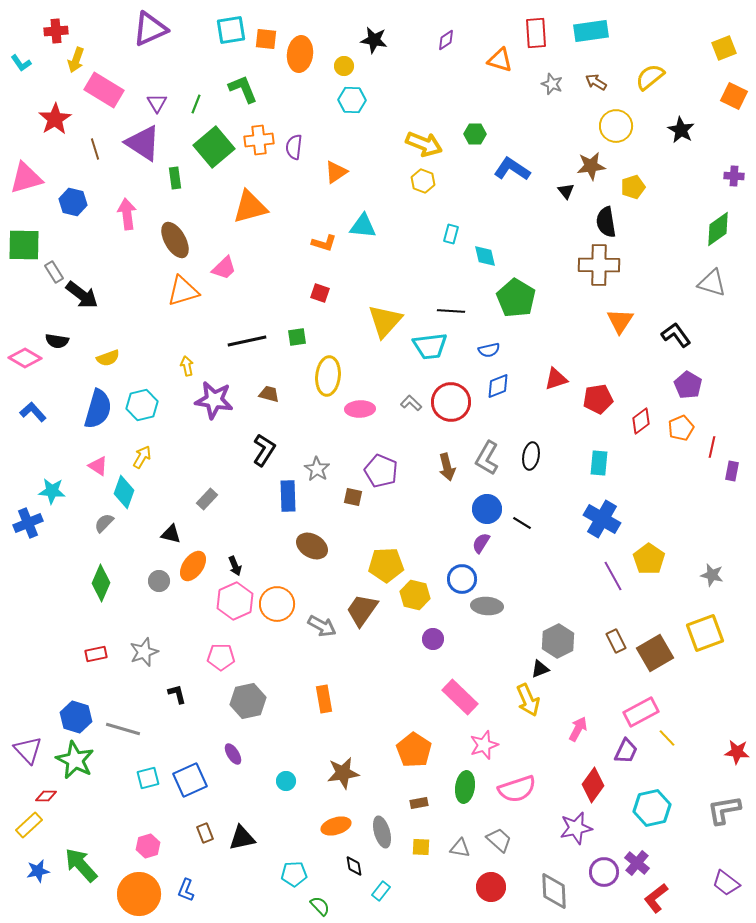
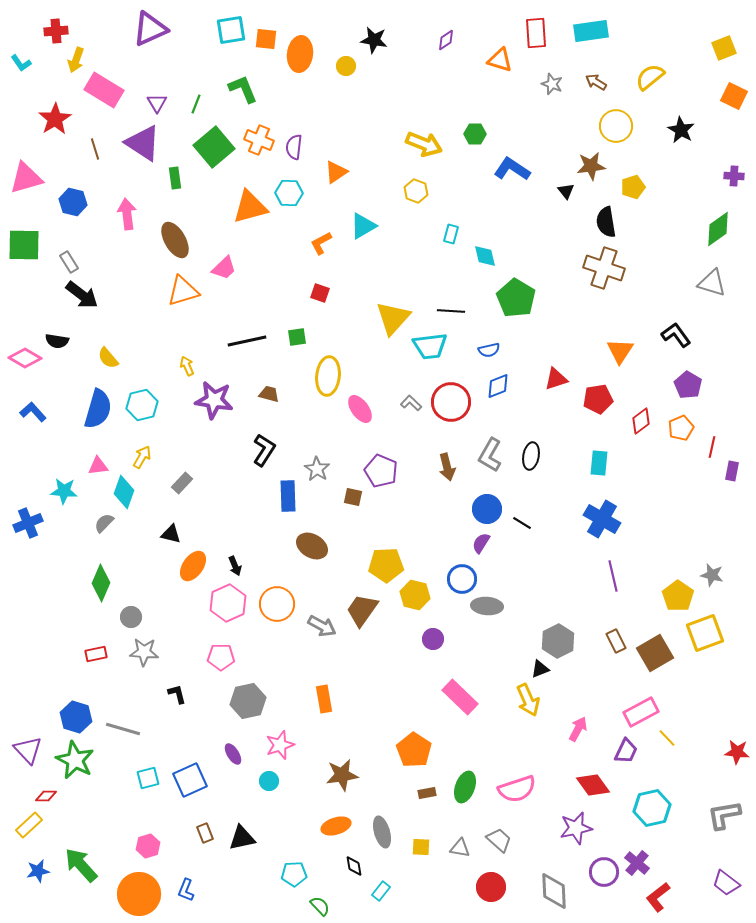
yellow circle at (344, 66): moved 2 px right
cyan hexagon at (352, 100): moved 63 px left, 93 px down
orange cross at (259, 140): rotated 28 degrees clockwise
yellow hexagon at (423, 181): moved 7 px left, 10 px down
cyan triangle at (363, 226): rotated 36 degrees counterclockwise
orange L-shape at (324, 243): moved 3 px left; rotated 135 degrees clockwise
brown cross at (599, 265): moved 5 px right, 3 px down; rotated 18 degrees clockwise
gray rectangle at (54, 272): moved 15 px right, 10 px up
yellow triangle at (385, 321): moved 8 px right, 3 px up
orange triangle at (620, 321): moved 30 px down
yellow semicircle at (108, 358): rotated 70 degrees clockwise
yellow arrow at (187, 366): rotated 12 degrees counterclockwise
pink ellipse at (360, 409): rotated 56 degrees clockwise
gray L-shape at (487, 458): moved 3 px right, 3 px up
pink triangle at (98, 466): rotated 40 degrees counterclockwise
cyan star at (52, 491): moved 12 px right
gray rectangle at (207, 499): moved 25 px left, 16 px up
yellow pentagon at (649, 559): moved 29 px right, 37 px down
purple line at (613, 576): rotated 16 degrees clockwise
gray circle at (159, 581): moved 28 px left, 36 px down
pink hexagon at (235, 601): moved 7 px left, 2 px down
gray star at (144, 652): rotated 24 degrees clockwise
pink star at (484, 745): moved 204 px left
brown star at (343, 773): moved 1 px left, 2 px down
cyan circle at (286, 781): moved 17 px left
red diamond at (593, 785): rotated 72 degrees counterclockwise
green ellipse at (465, 787): rotated 12 degrees clockwise
brown rectangle at (419, 803): moved 8 px right, 10 px up
gray L-shape at (724, 810): moved 5 px down
red L-shape at (656, 898): moved 2 px right, 1 px up
